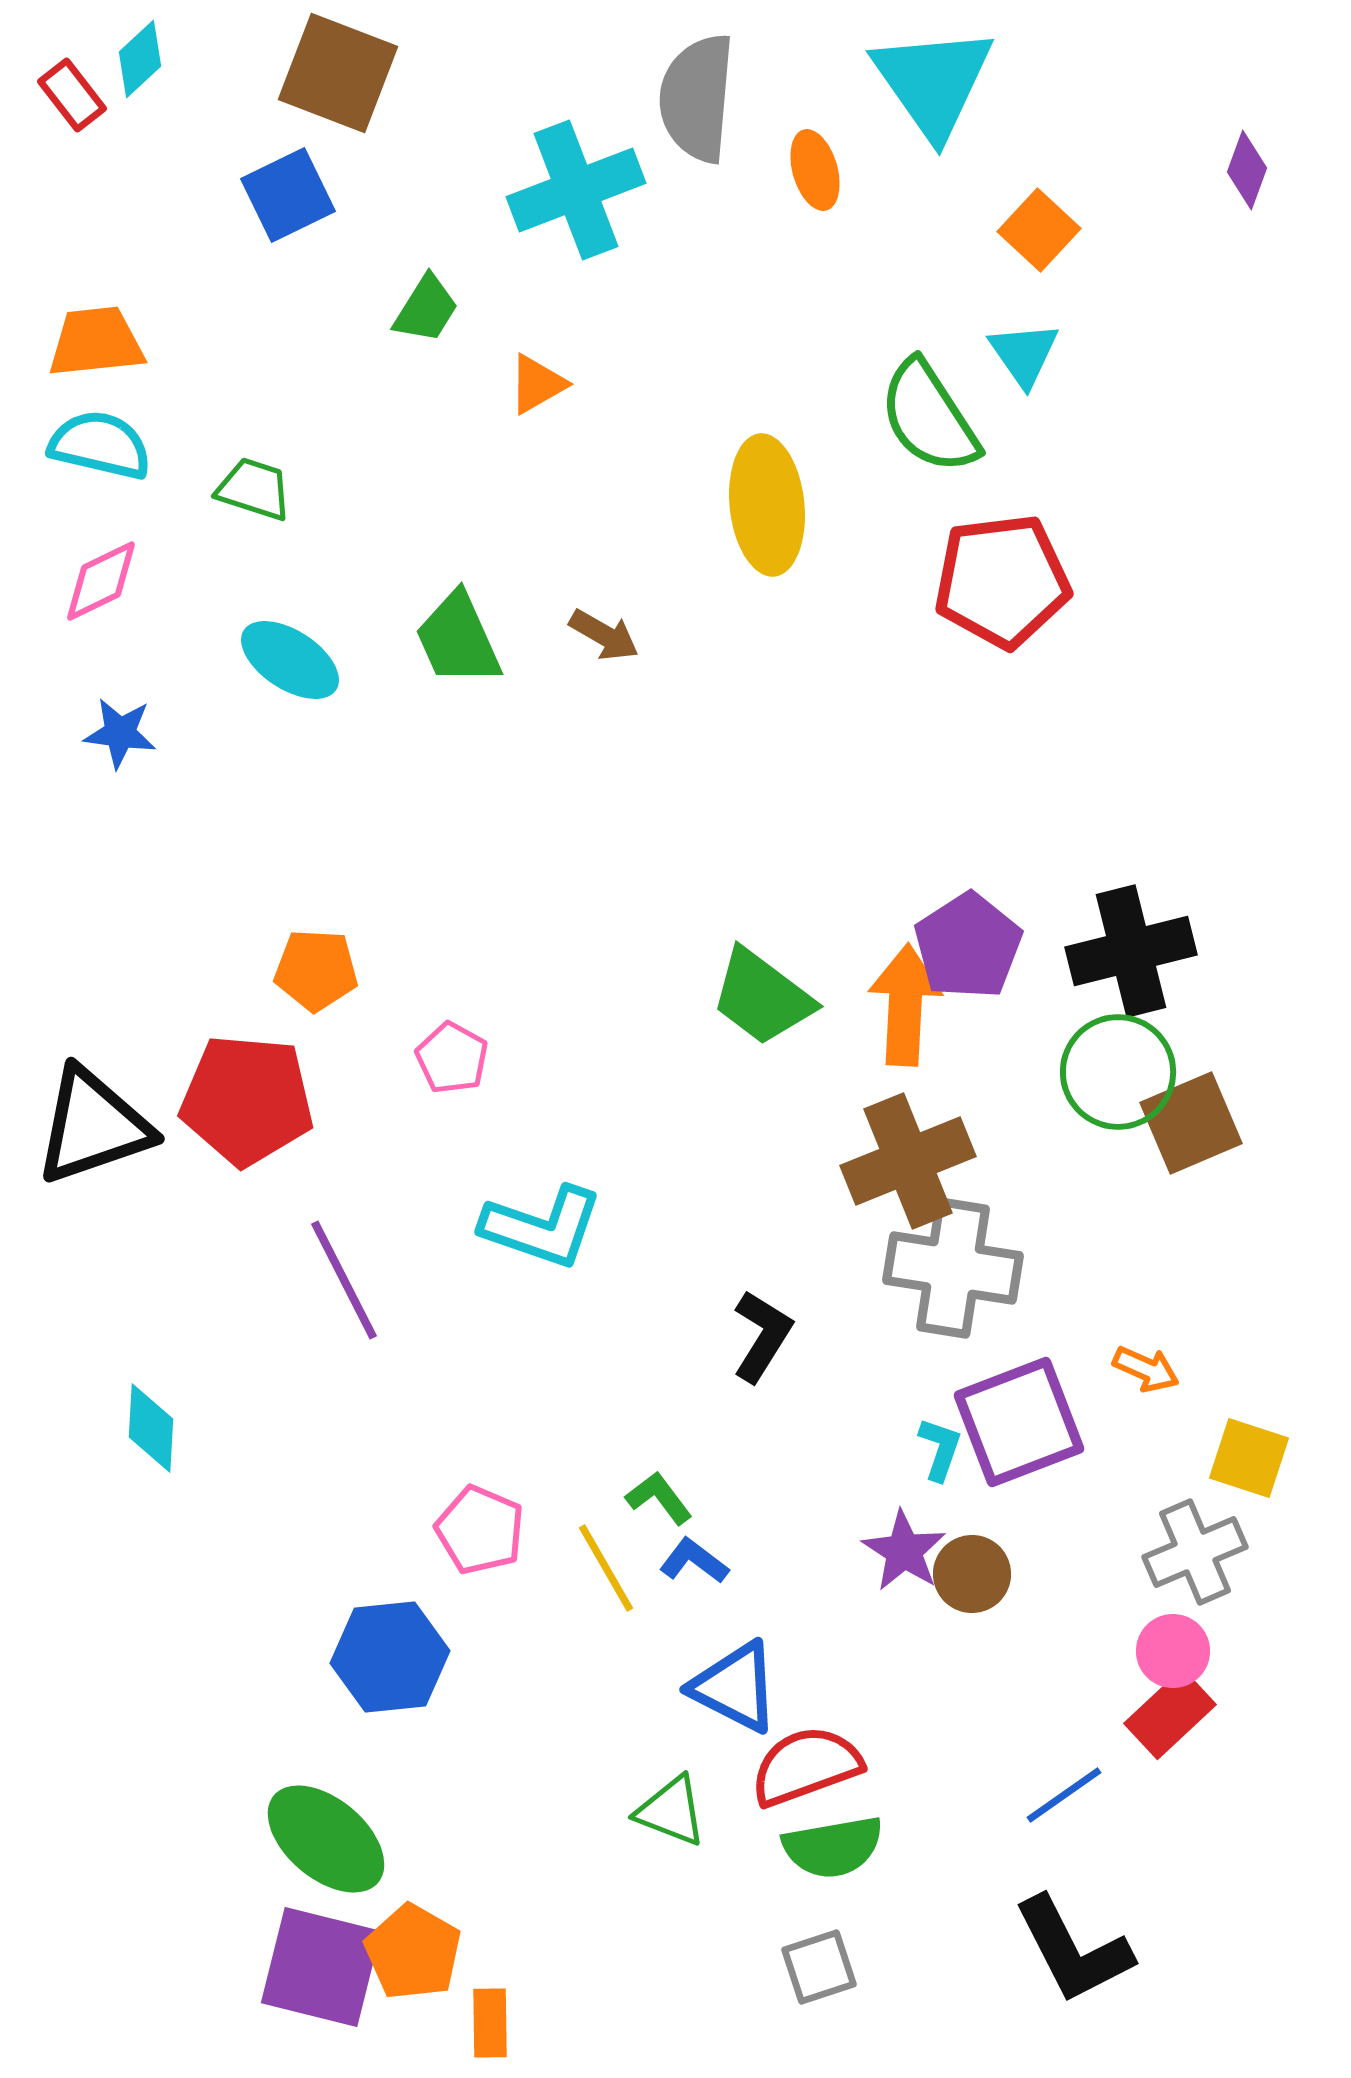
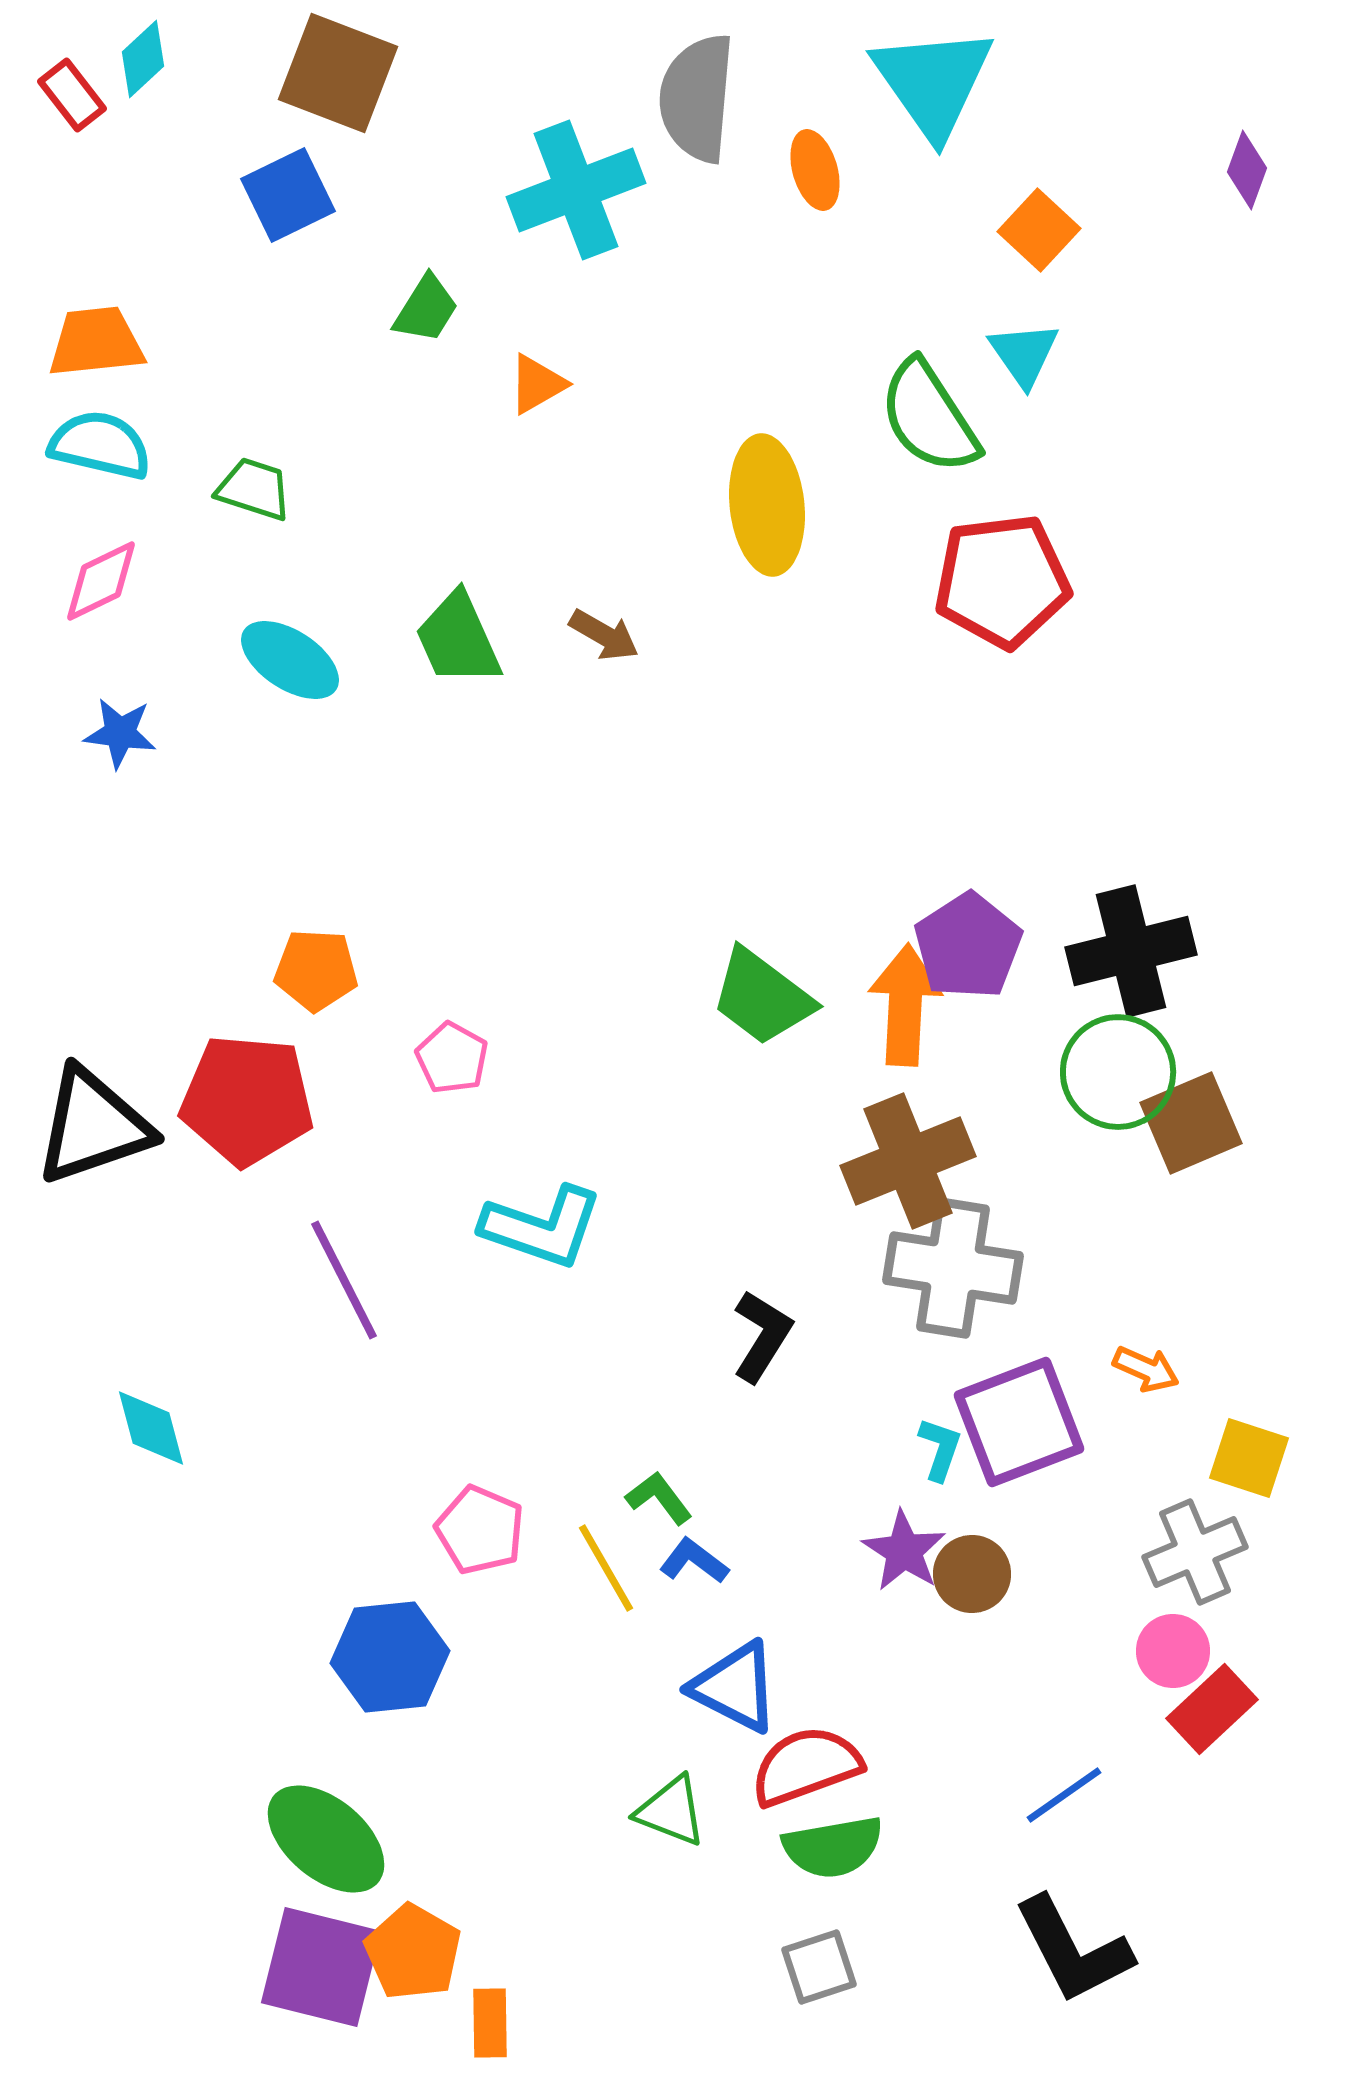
cyan diamond at (140, 59): moved 3 px right
cyan diamond at (151, 1428): rotated 18 degrees counterclockwise
red rectangle at (1170, 1714): moved 42 px right, 5 px up
